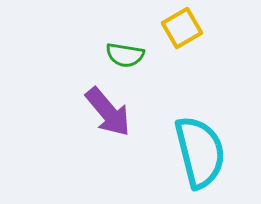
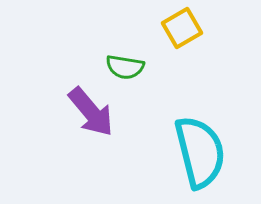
green semicircle: moved 12 px down
purple arrow: moved 17 px left
